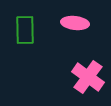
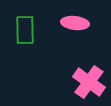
pink cross: moved 1 px right, 5 px down
